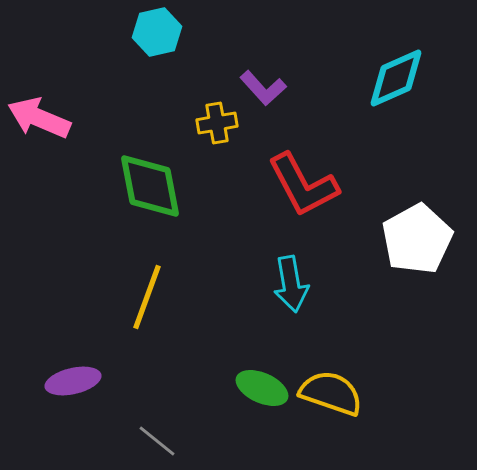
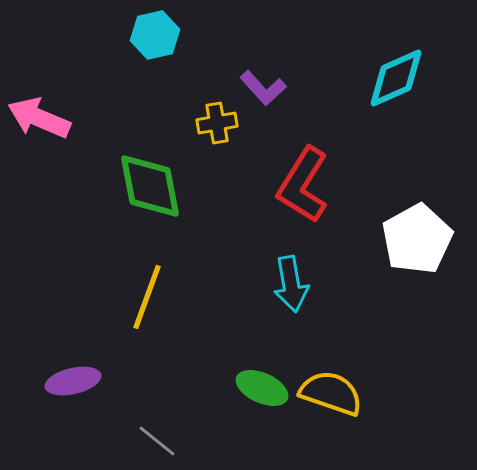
cyan hexagon: moved 2 px left, 3 px down
red L-shape: rotated 60 degrees clockwise
